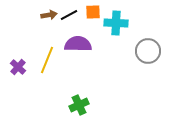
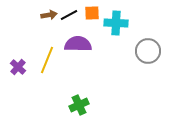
orange square: moved 1 px left, 1 px down
